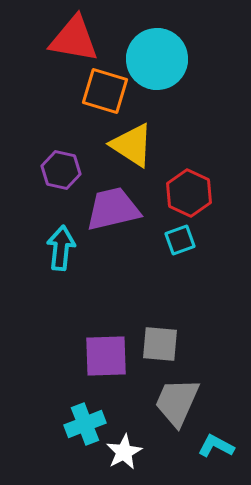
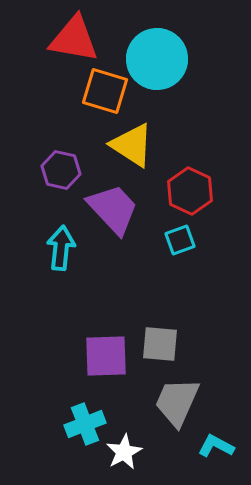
red hexagon: moved 1 px right, 2 px up
purple trapezoid: rotated 60 degrees clockwise
